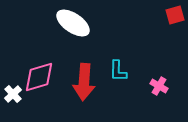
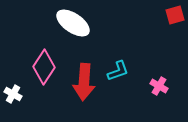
cyan L-shape: rotated 110 degrees counterclockwise
pink diamond: moved 5 px right, 10 px up; rotated 40 degrees counterclockwise
white cross: rotated 18 degrees counterclockwise
